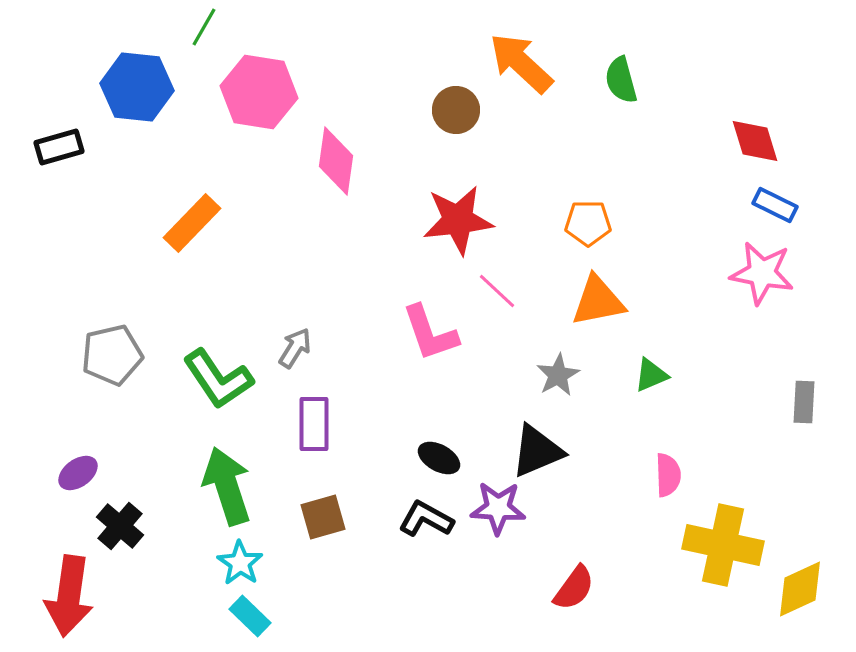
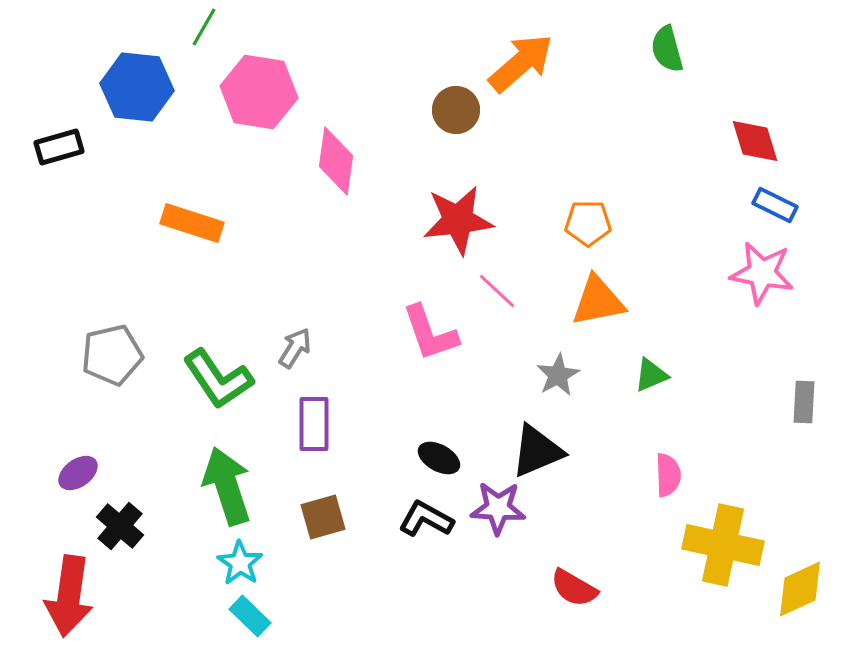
orange arrow: rotated 96 degrees clockwise
green semicircle: moved 46 px right, 31 px up
orange rectangle: rotated 64 degrees clockwise
red semicircle: rotated 84 degrees clockwise
